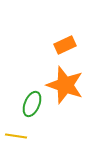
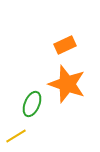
orange star: moved 2 px right, 1 px up
yellow line: rotated 40 degrees counterclockwise
